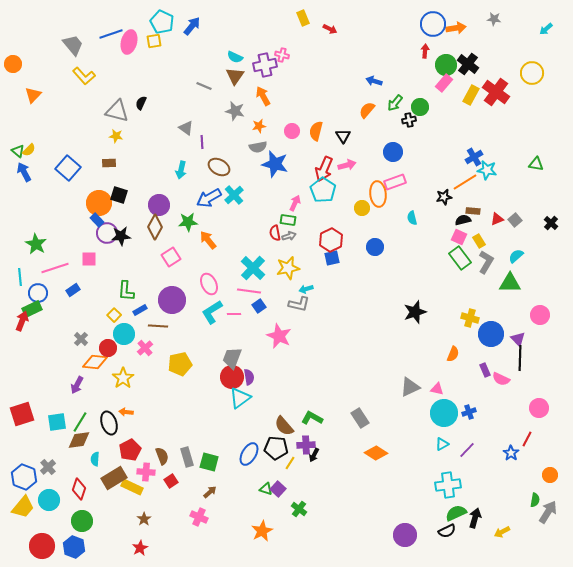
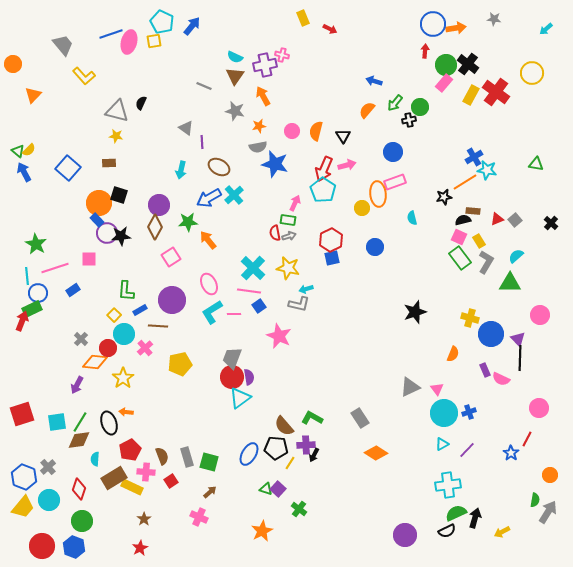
gray trapezoid at (73, 45): moved 10 px left
yellow star at (288, 268): rotated 25 degrees clockwise
cyan line at (20, 277): moved 7 px right, 1 px up
pink triangle at (437, 389): rotated 40 degrees clockwise
